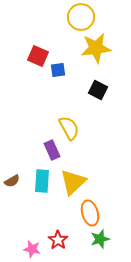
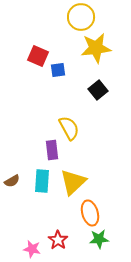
black square: rotated 24 degrees clockwise
purple rectangle: rotated 18 degrees clockwise
green star: moved 1 px left; rotated 12 degrees clockwise
